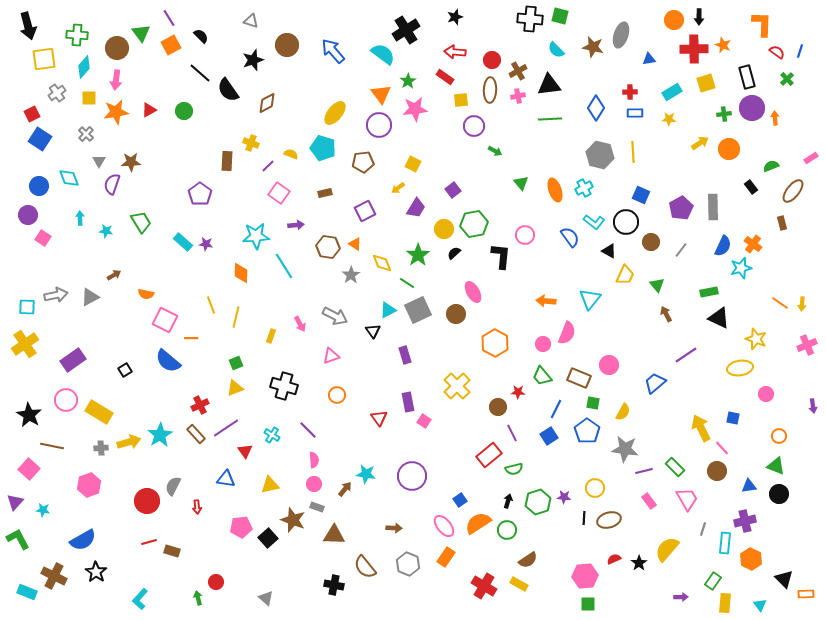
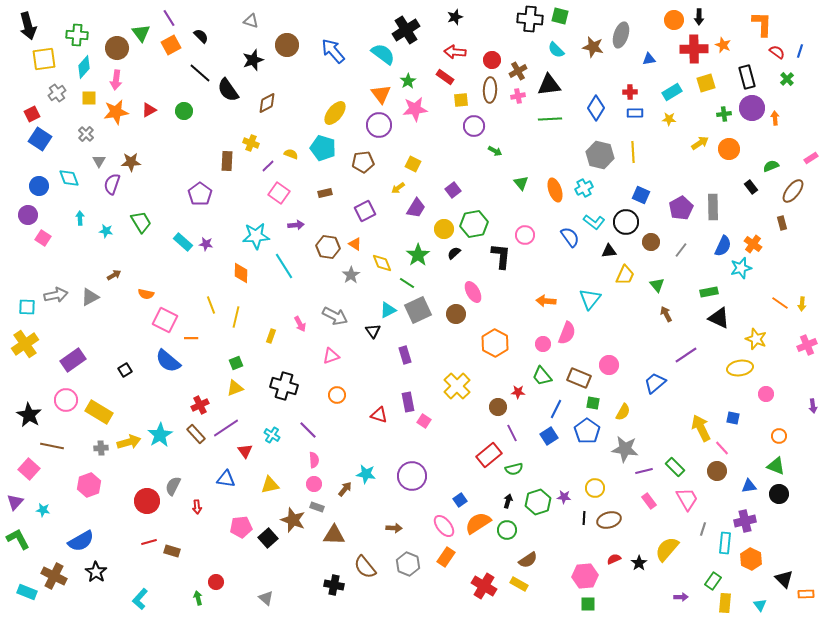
black triangle at (609, 251): rotated 35 degrees counterclockwise
red triangle at (379, 418): moved 3 px up; rotated 36 degrees counterclockwise
blue semicircle at (83, 540): moved 2 px left, 1 px down
